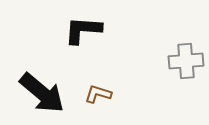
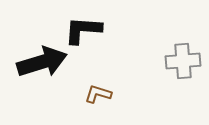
gray cross: moved 3 px left
black arrow: moved 31 px up; rotated 57 degrees counterclockwise
